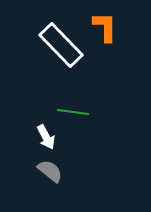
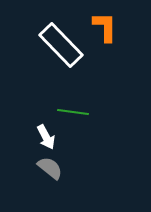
gray semicircle: moved 3 px up
